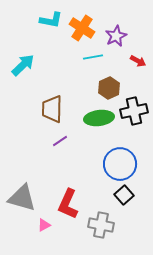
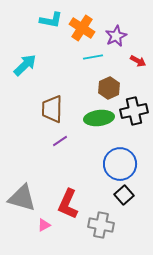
cyan arrow: moved 2 px right
